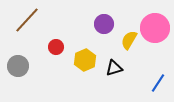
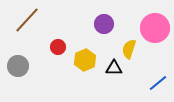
yellow semicircle: moved 9 px down; rotated 12 degrees counterclockwise
red circle: moved 2 px right
black triangle: rotated 18 degrees clockwise
blue line: rotated 18 degrees clockwise
